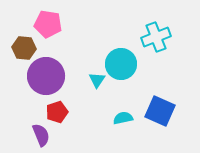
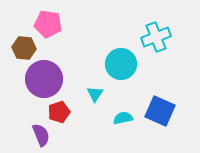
purple circle: moved 2 px left, 3 px down
cyan triangle: moved 2 px left, 14 px down
red pentagon: moved 2 px right
